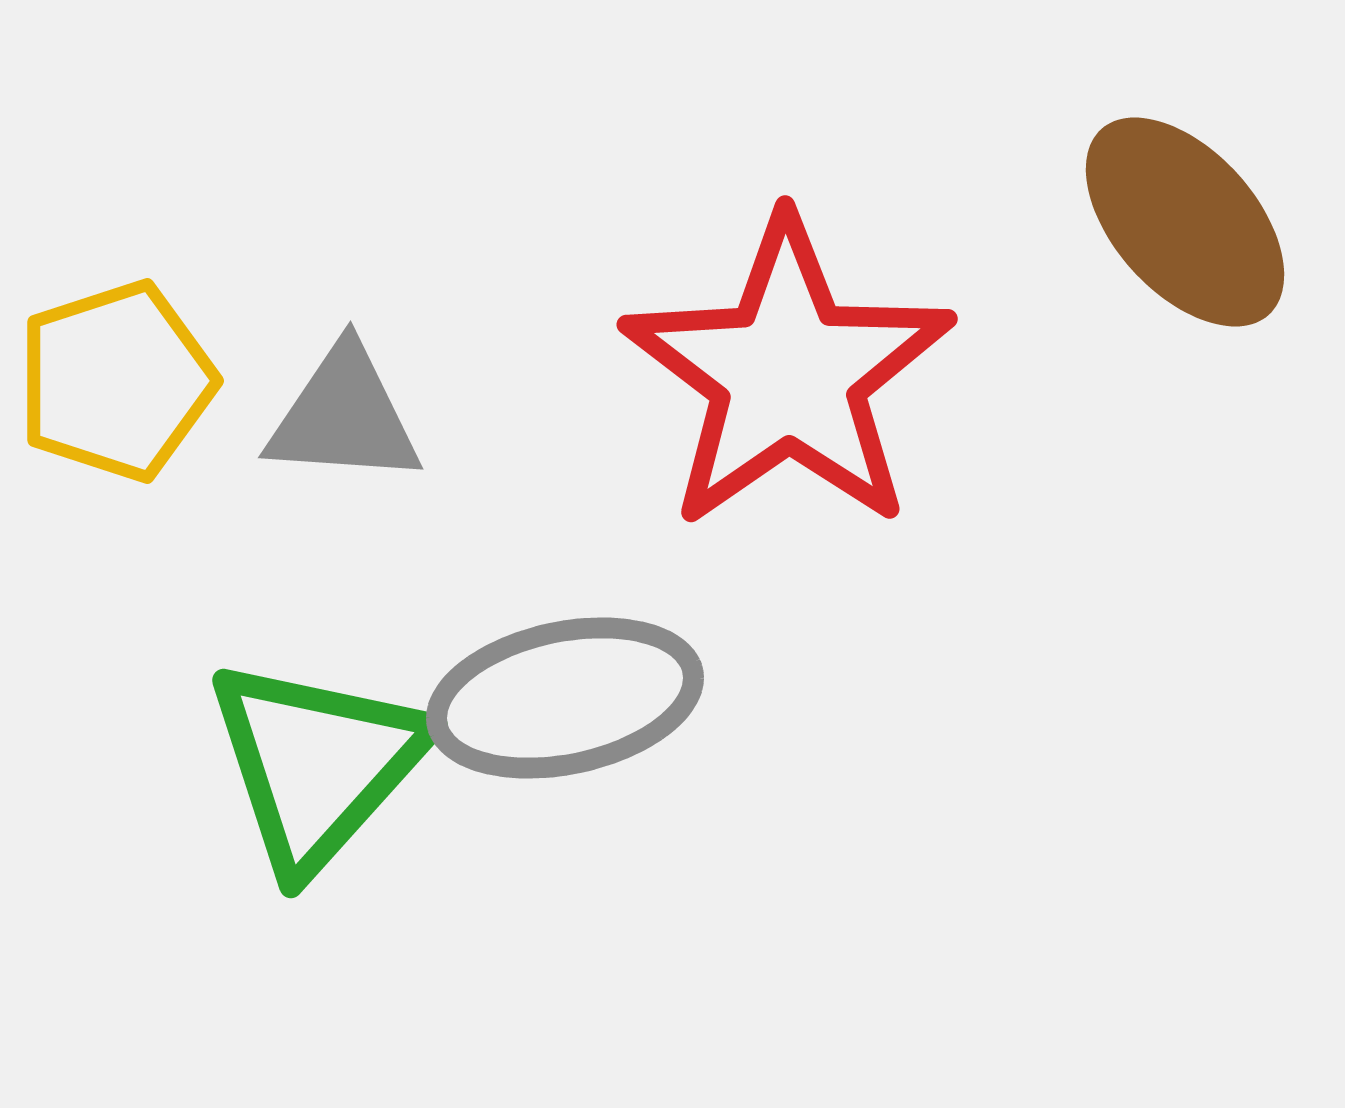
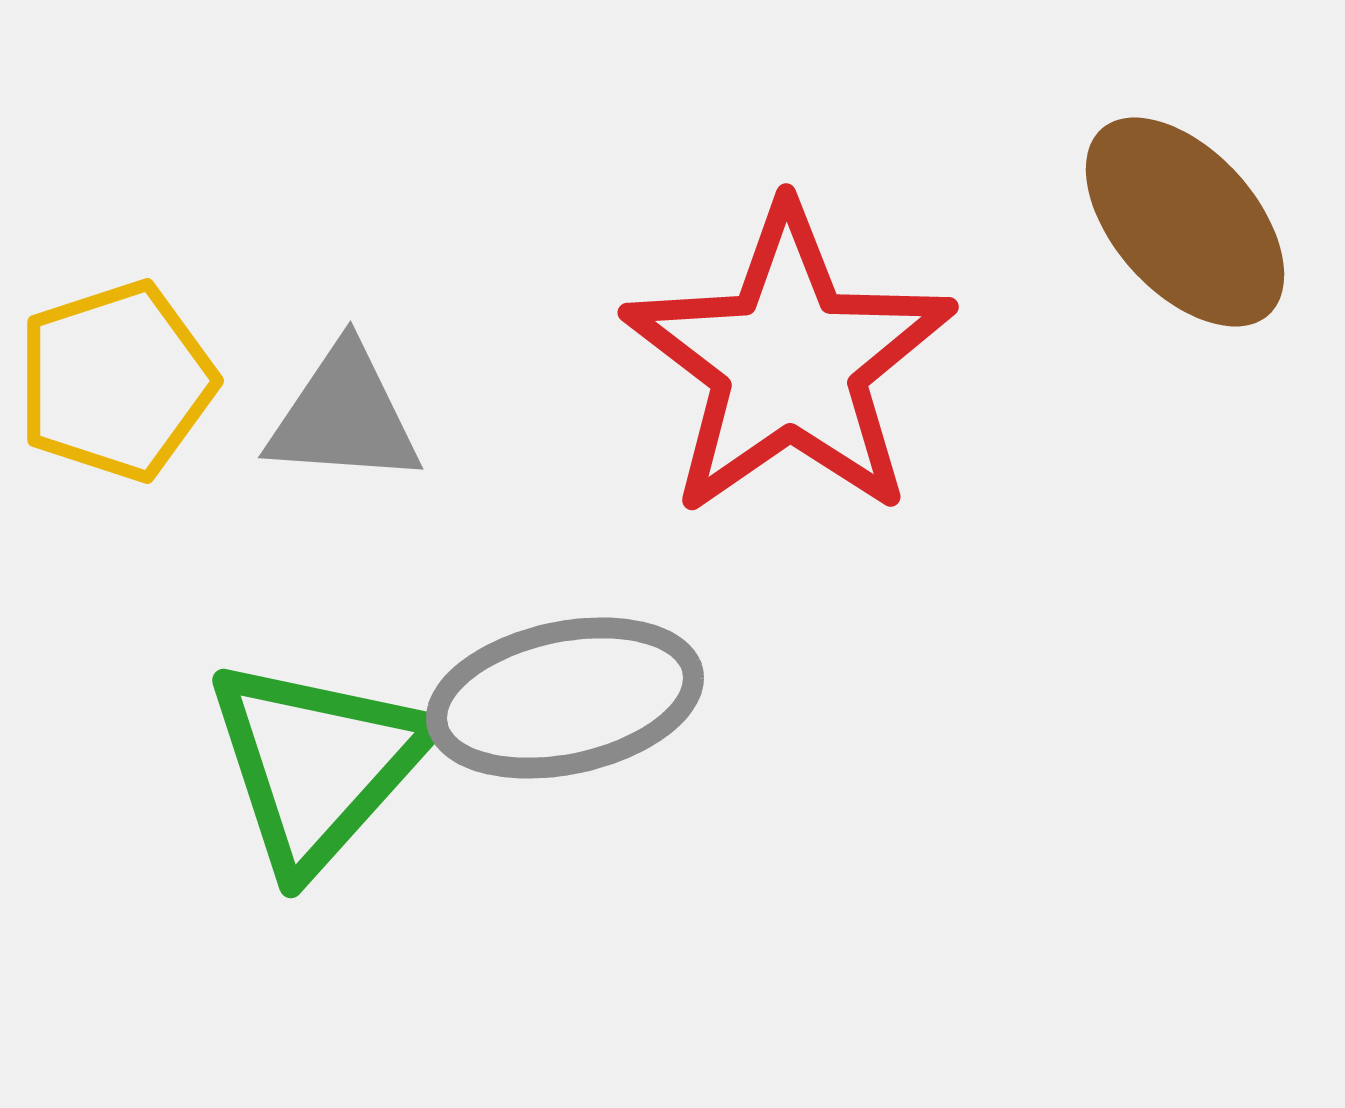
red star: moved 1 px right, 12 px up
